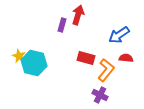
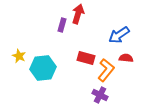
red arrow: moved 1 px up
cyan hexagon: moved 9 px right, 5 px down; rotated 20 degrees counterclockwise
